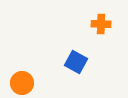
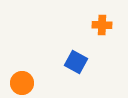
orange cross: moved 1 px right, 1 px down
